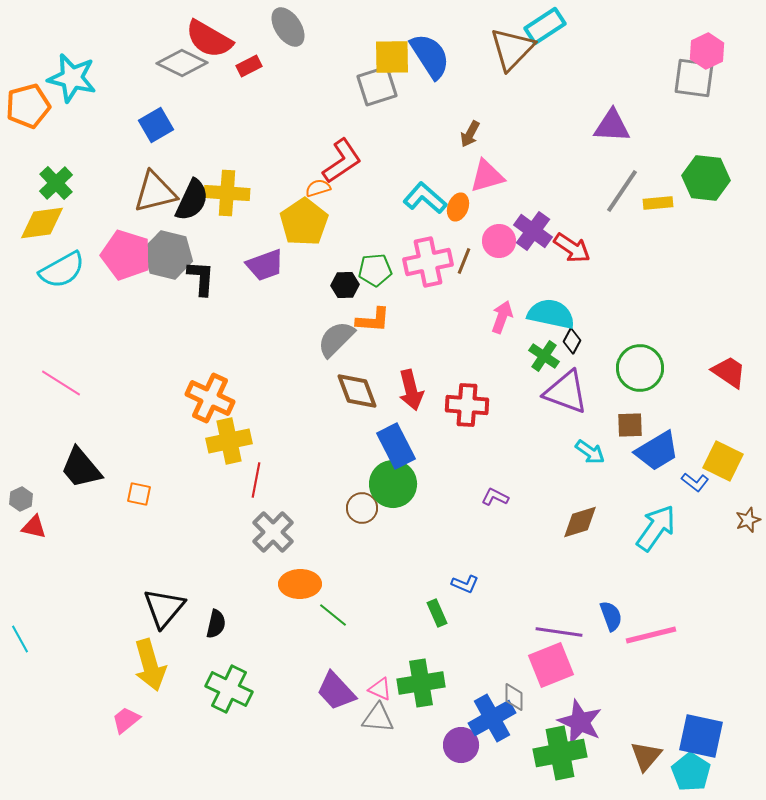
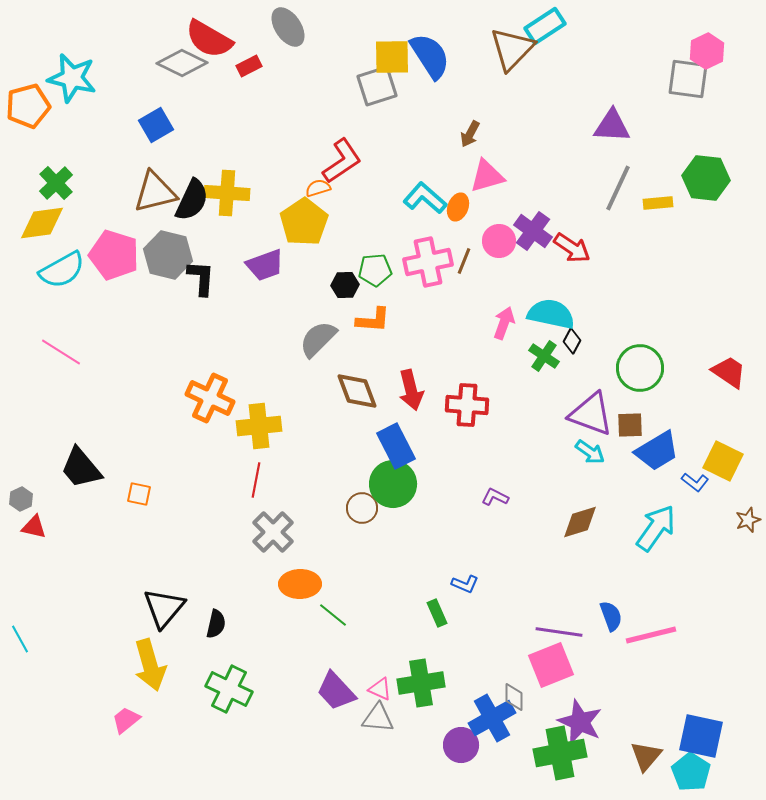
gray square at (694, 78): moved 6 px left, 1 px down
gray line at (622, 191): moved 4 px left, 3 px up; rotated 9 degrees counterclockwise
pink pentagon at (126, 255): moved 12 px left
pink arrow at (502, 317): moved 2 px right, 6 px down
gray semicircle at (336, 339): moved 18 px left
pink line at (61, 383): moved 31 px up
purple triangle at (566, 392): moved 25 px right, 22 px down
yellow cross at (229, 441): moved 30 px right, 15 px up; rotated 6 degrees clockwise
